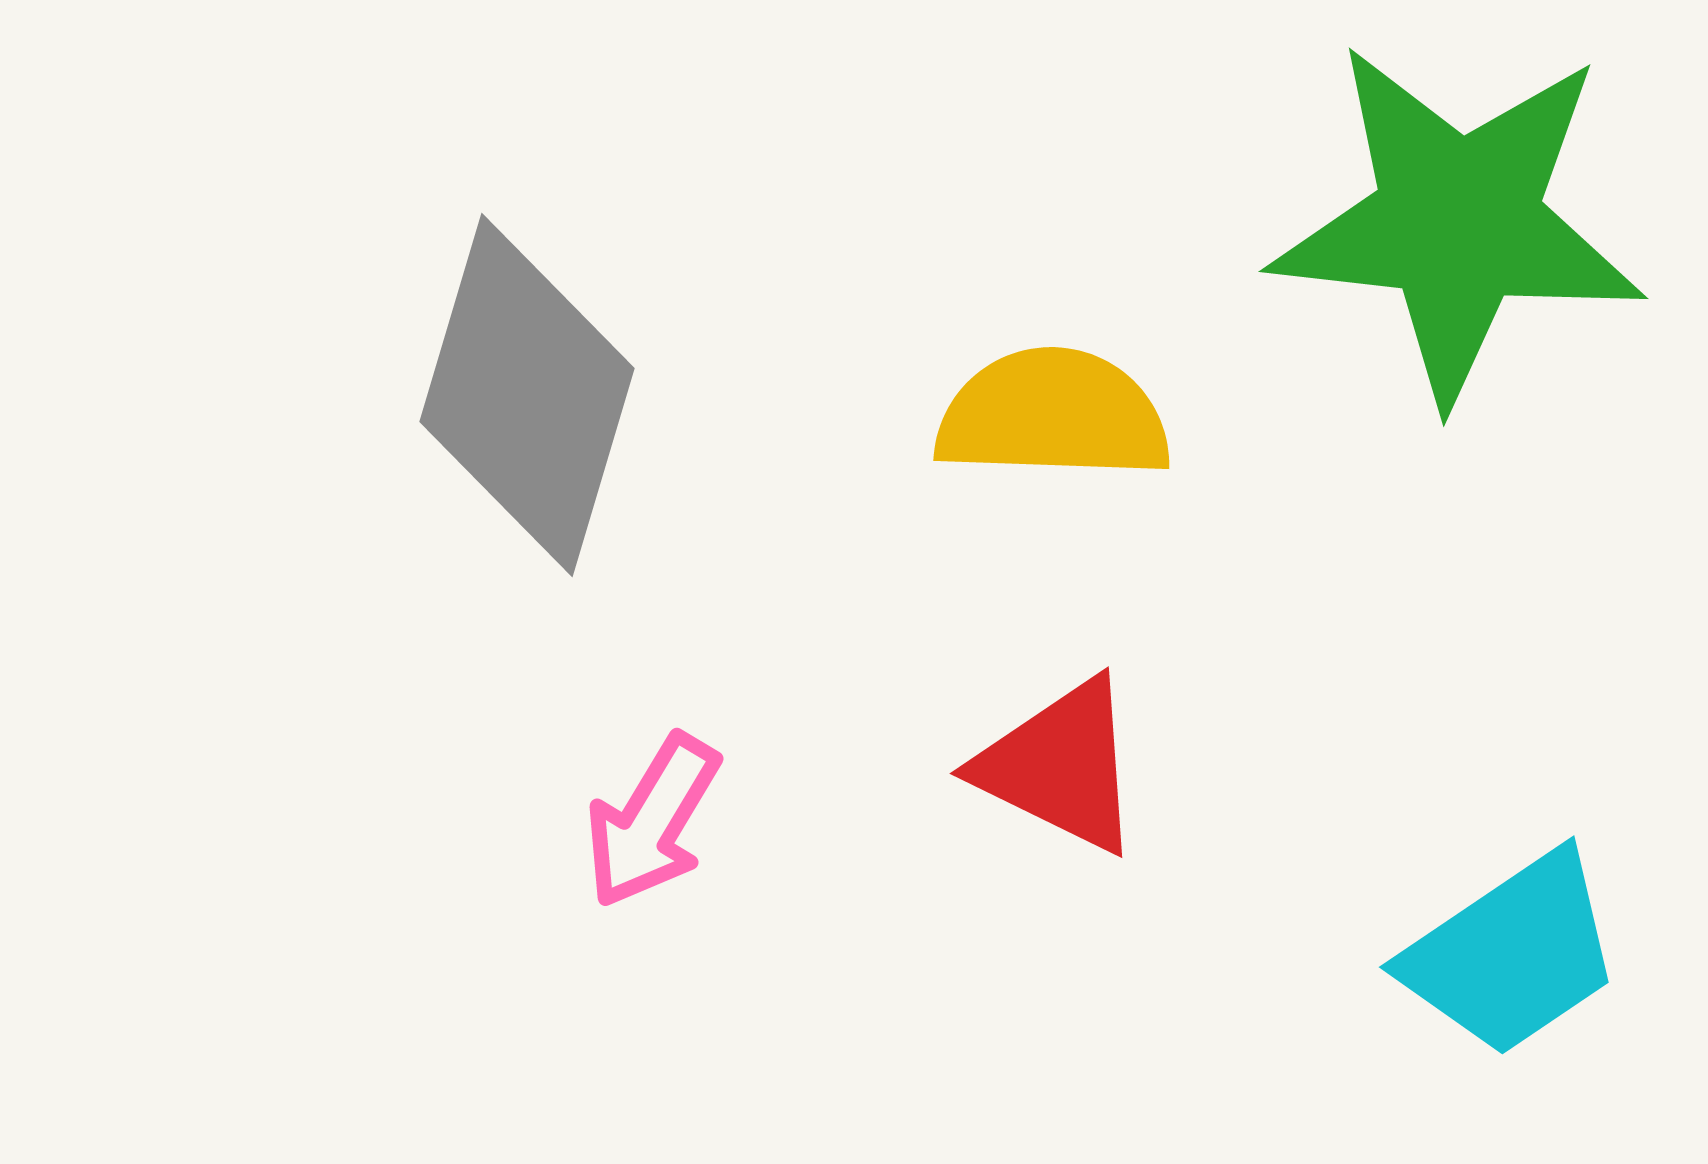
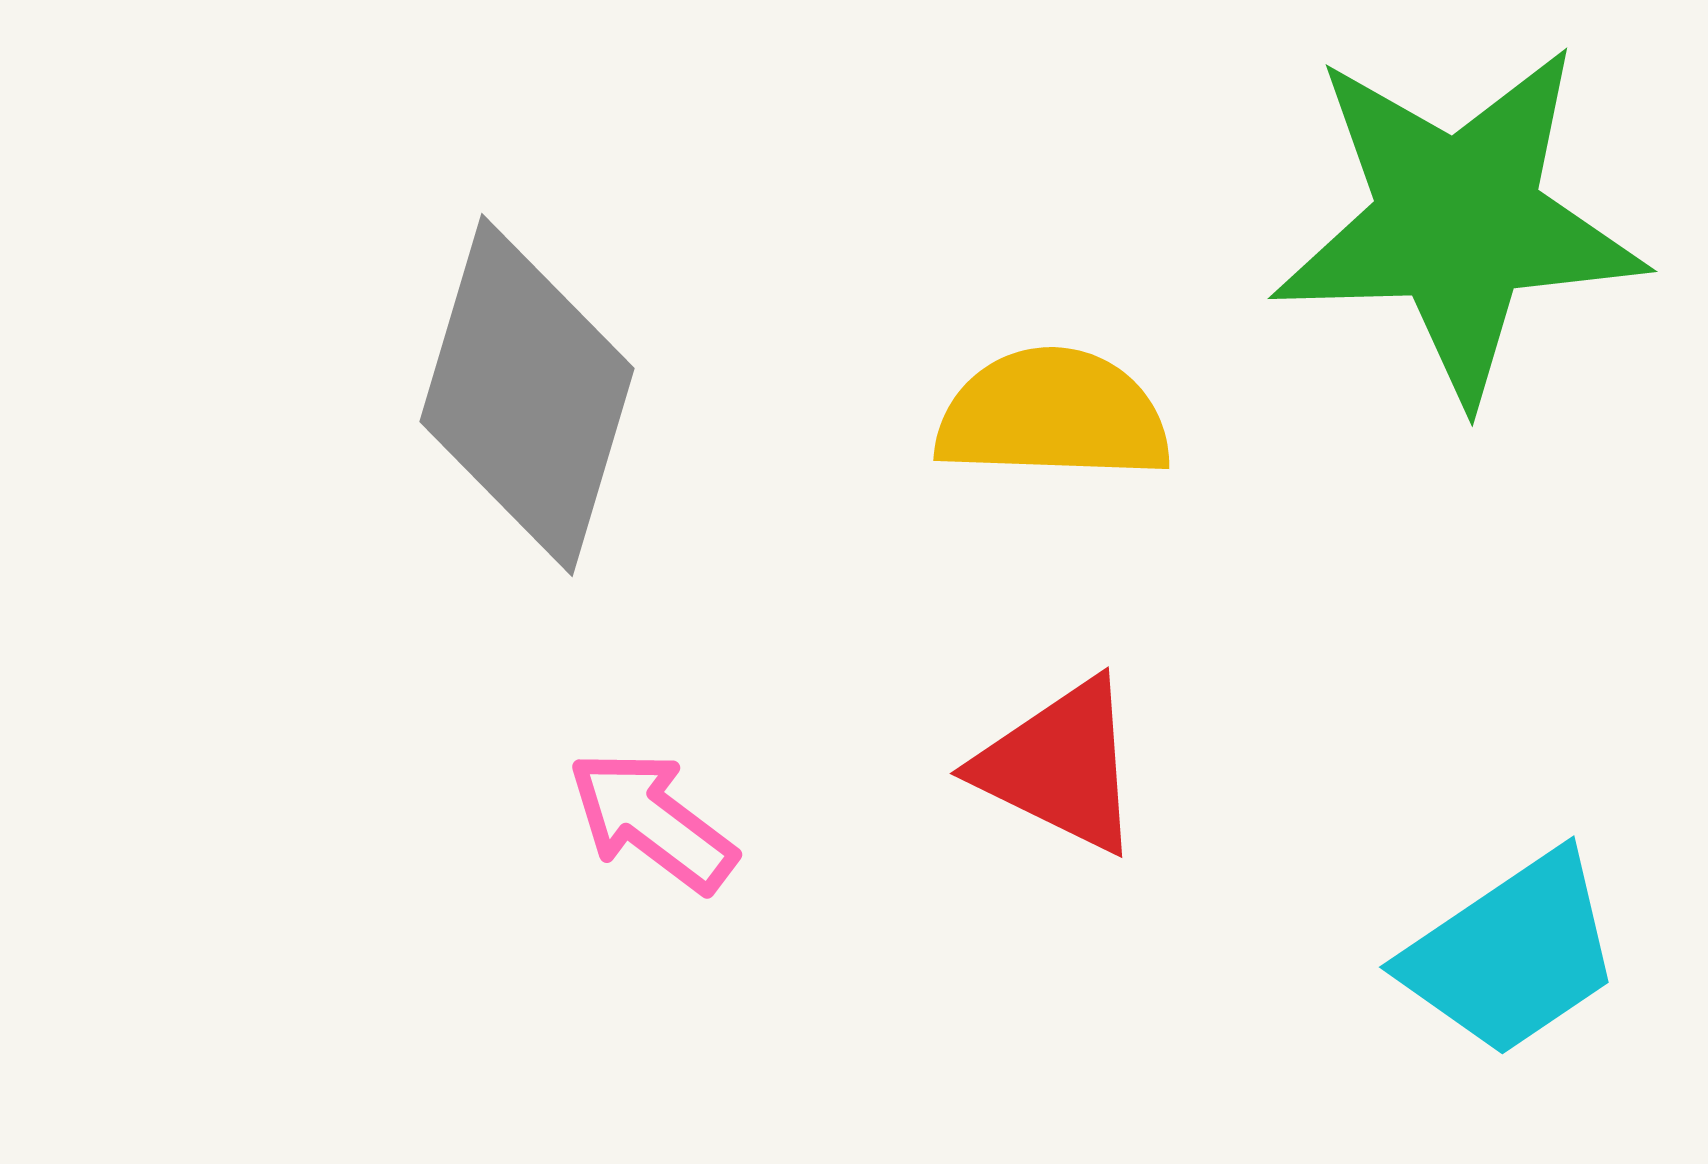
green star: rotated 8 degrees counterclockwise
pink arrow: rotated 96 degrees clockwise
